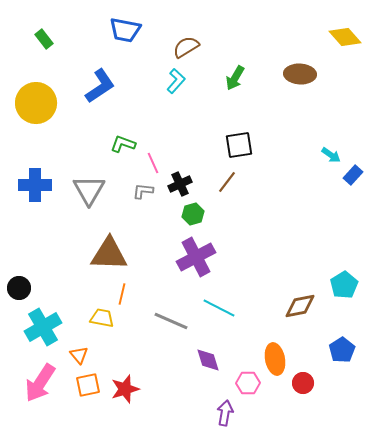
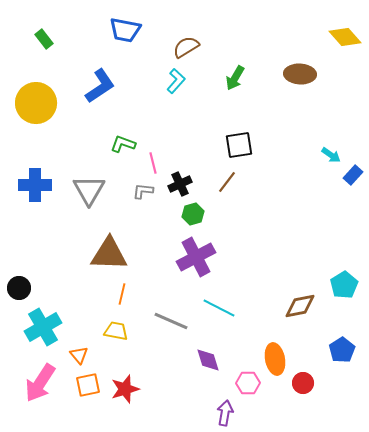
pink line: rotated 10 degrees clockwise
yellow trapezoid: moved 14 px right, 13 px down
